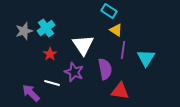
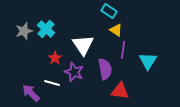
cyan cross: moved 1 px down; rotated 12 degrees counterclockwise
red star: moved 5 px right, 4 px down
cyan triangle: moved 2 px right, 3 px down
